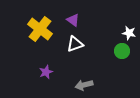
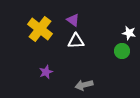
white triangle: moved 1 px right, 3 px up; rotated 18 degrees clockwise
